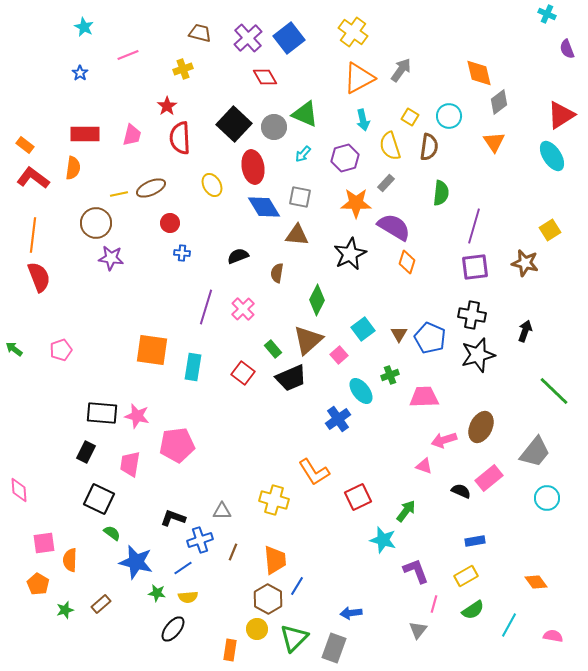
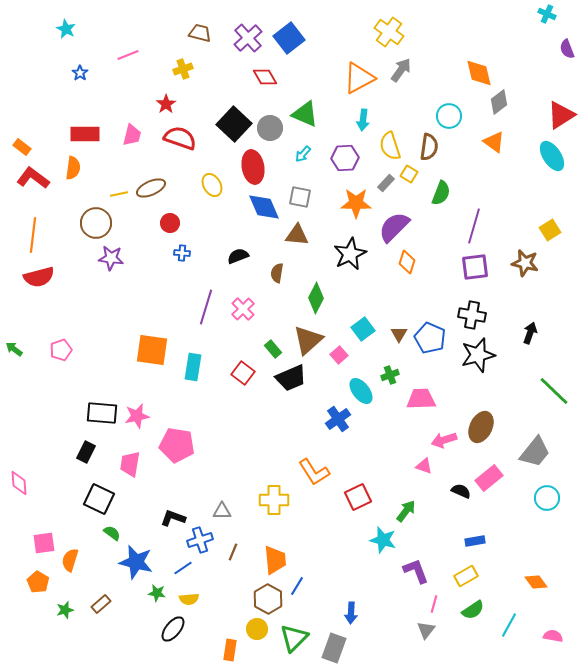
cyan star at (84, 27): moved 18 px left, 2 px down
yellow cross at (353, 32): moved 36 px right
red star at (167, 106): moved 1 px left, 2 px up
yellow square at (410, 117): moved 1 px left, 57 px down
cyan arrow at (363, 120): rotated 20 degrees clockwise
gray circle at (274, 127): moved 4 px left, 1 px down
red semicircle at (180, 138): rotated 112 degrees clockwise
orange triangle at (494, 142): rotated 20 degrees counterclockwise
orange rectangle at (25, 145): moved 3 px left, 2 px down
purple hexagon at (345, 158): rotated 12 degrees clockwise
green semicircle at (441, 193): rotated 15 degrees clockwise
blue diamond at (264, 207): rotated 8 degrees clockwise
purple semicircle at (394, 227): rotated 76 degrees counterclockwise
red semicircle at (39, 277): rotated 96 degrees clockwise
green diamond at (317, 300): moved 1 px left, 2 px up
black arrow at (525, 331): moved 5 px right, 2 px down
pink trapezoid at (424, 397): moved 3 px left, 2 px down
pink star at (137, 416): rotated 25 degrees counterclockwise
pink pentagon at (177, 445): rotated 16 degrees clockwise
pink diamond at (19, 490): moved 7 px up
yellow cross at (274, 500): rotated 16 degrees counterclockwise
orange semicircle at (70, 560): rotated 15 degrees clockwise
orange pentagon at (38, 584): moved 2 px up
yellow semicircle at (188, 597): moved 1 px right, 2 px down
blue arrow at (351, 613): rotated 80 degrees counterclockwise
gray triangle at (418, 630): moved 8 px right
